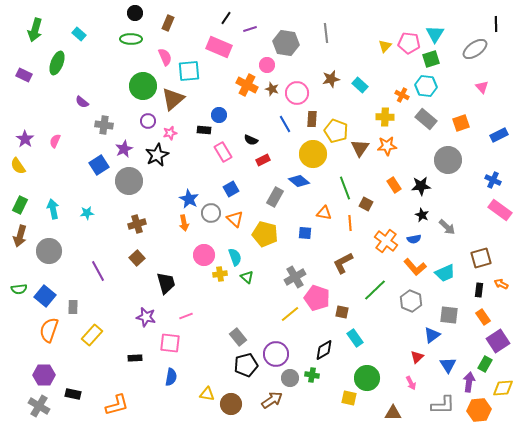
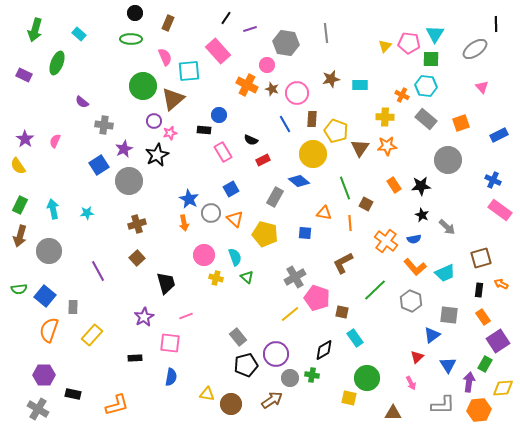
pink rectangle at (219, 47): moved 1 px left, 4 px down; rotated 25 degrees clockwise
green square at (431, 59): rotated 18 degrees clockwise
cyan rectangle at (360, 85): rotated 42 degrees counterclockwise
purple circle at (148, 121): moved 6 px right
yellow cross at (220, 274): moved 4 px left, 4 px down; rotated 24 degrees clockwise
purple star at (146, 317): moved 2 px left; rotated 30 degrees clockwise
gray cross at (39, 406): moved 1 px left, 3 px down
